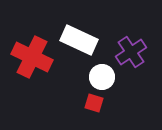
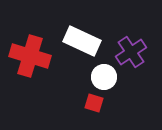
white rectangle: moved 3 px right, 1 px down
red cross: moved 2 px left, 1 px up; rotated 9 degrees counterclockwise
white circle: moved 2 px right
